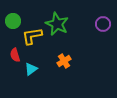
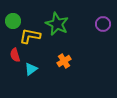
yellow L-shape: moved 2 px left; rotated 20 degrees clockwise
